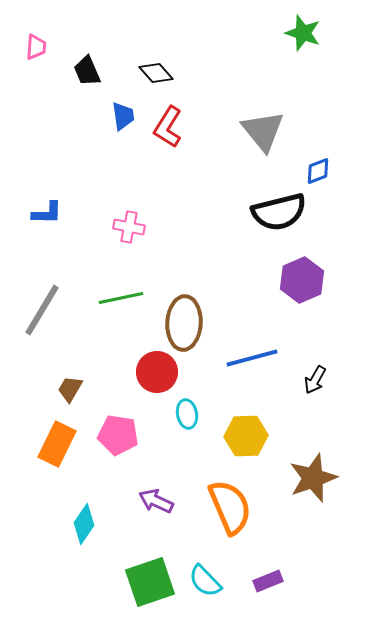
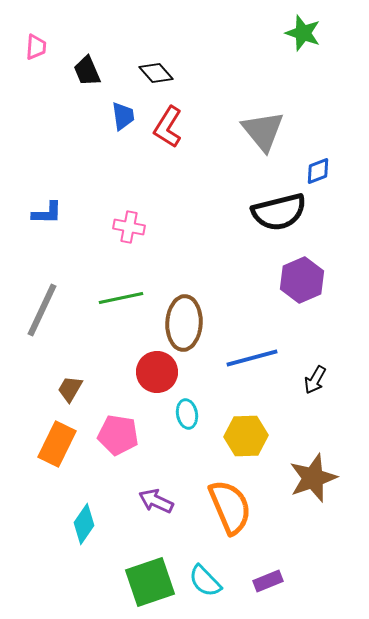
gray line: rotated 6 degrees counterclockwise
